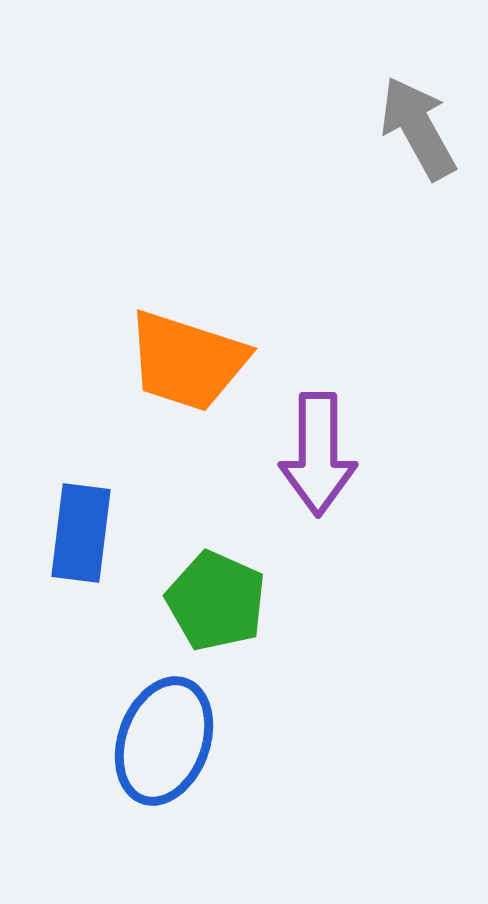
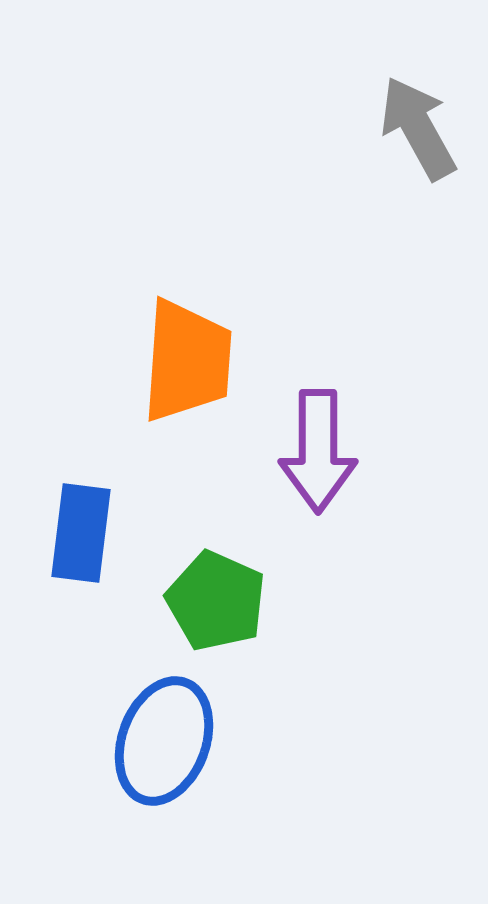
orange trapezoid: rotated 104 degrees counterclockwise
purple arrow: moved 3 px up
